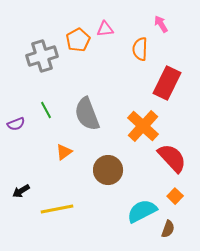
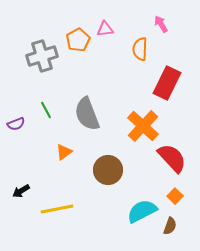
brown semicircle: moved 2 px right, 3 px up
